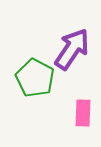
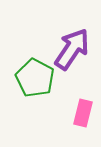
pink rectangle: rotated 12 degrees clockwise
